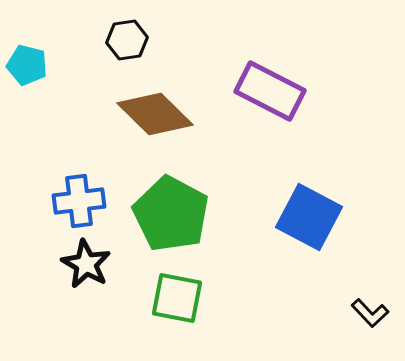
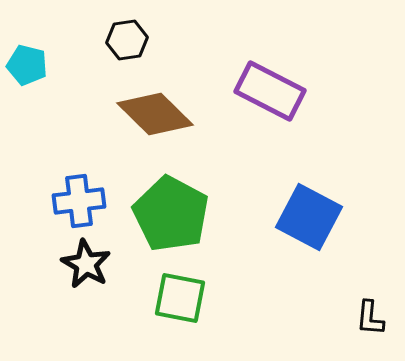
green square: moved 3 px right
black L-shape: moved 5 px down; rotated 48 degrees clockwise
